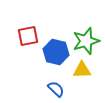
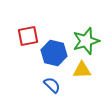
blue hexagon: moved 2 px left, 1 px down
blue semicircle: moved 4 px left, 4 px up
